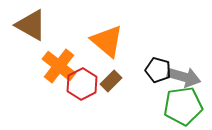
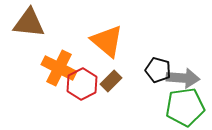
brown triangle: moved 2 px left, 2 px up; rotated 24 degrees counterclockwise
orange cross: moved 2 px down; rotated 12 degrees counterclockwise
gray arrow: moved 1 px left, 1 px down; rotated 12 degrees counterclockwise
green pentagon: moved 2 px right, 1 px down
